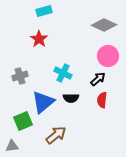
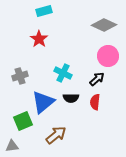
black arrow: moved 1 px left
red semicircle: moved 7 px left, 2 px down
